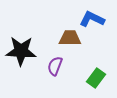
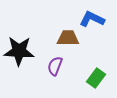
brown trapezoid: moved 2 px left
black star: moved 2 px left
